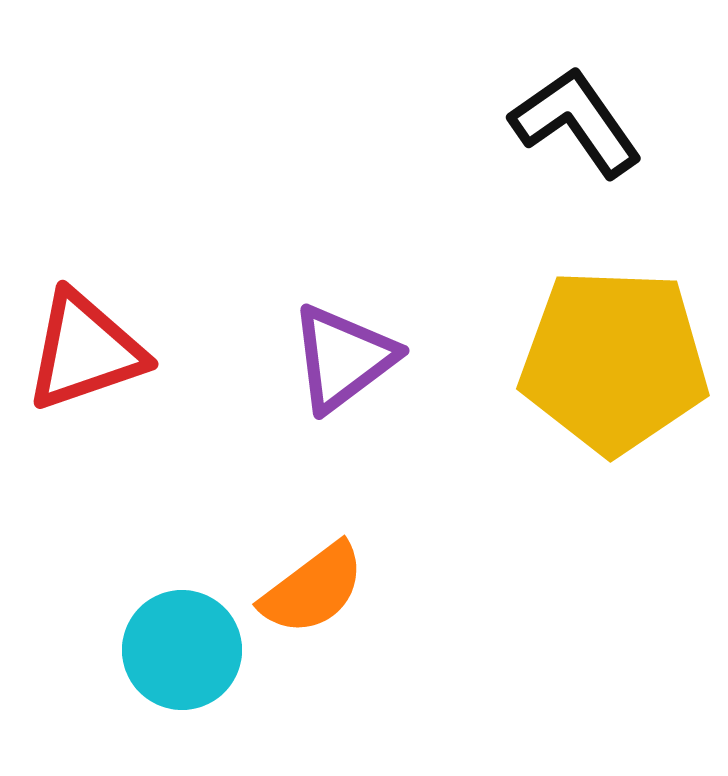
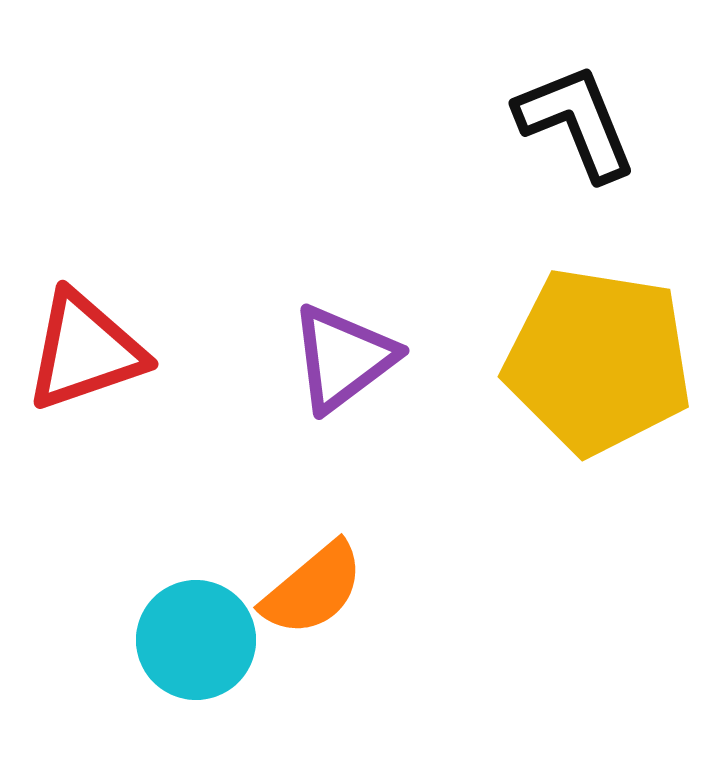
black L-shape: rotated 13 degrees clockwise
yellow pentagon: moved 16 px left; rotated 7 degrees clockwise
orange semicircle: rotated 3 degrees counterclockwise
cyan circle: moved 14 px right, 10 px up
